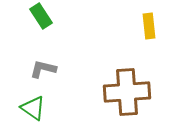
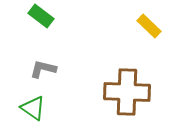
green rectangle: rotated 20 degrees counterclockwise
yellow rectangle: rotated 40 degrees counterclockwise
brown cross: rotated 6 degrees clockwise
